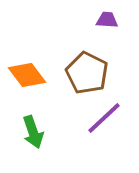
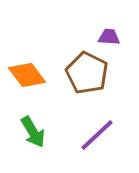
purple trapezoid: moved 2 px right, 17 px down
purple line: moved 7 px left, 17 px down
green arrow: rotated 12 degrees counterclockwise
